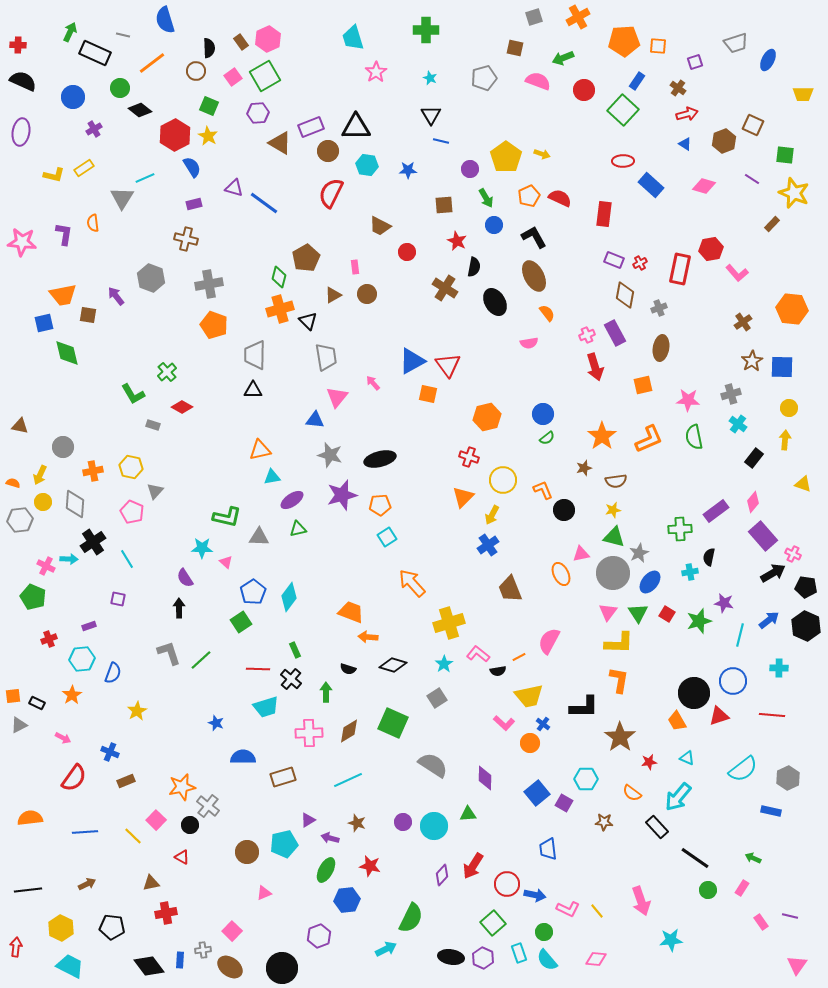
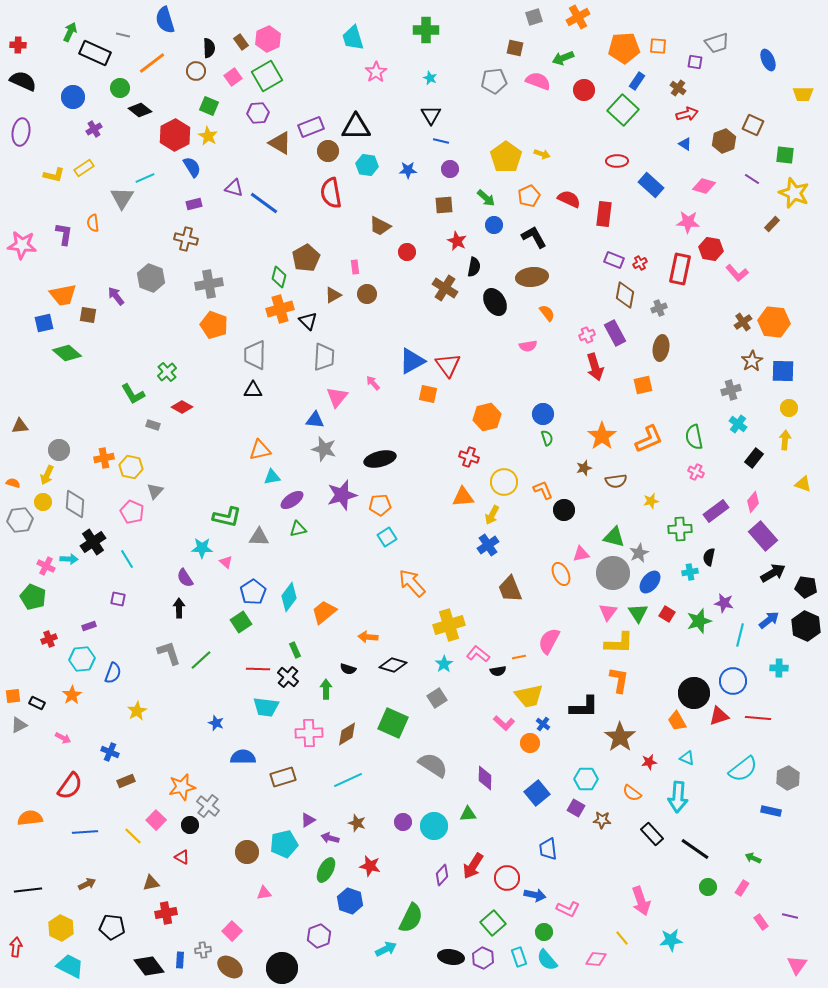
orange pentagon at (624, 41): moved 7 px down
gray trapezoid at (736, 43): moved 19 px left
blue ellipse at (768, 60): rotated 50 degrees counterclockwise
purple square at (695, 62): rotated 28 degrees clockwise
green square at (265, 76): moved 2 px right
gray pentagon at (484, 78): moved 10 px right, 3 px down; rotated 10 degrees clockwise
red ellipse at (623, 161): moved 6 px left
purple circle at (470, 169): moved 20 px left
red semicircle at (331, 193): rotated 36 degrees counterclockwise
green arrow at (486, 198): rotated 18 degrees counterclockwise
red semicircle at (560, 198): moved 9 px right, 1 px down
pink star at (22, 242): moved 3 px down
red hexagon at (711, 249): rotated 20 degrees clockwise
brown ellipse at (534, 276): moved 2 px left, 1 px down; rotated 68 degrees counterclockwise
orange hexagon at (792, 309): moved 18 px left, 13 px down
pink semicircle at (529, 343): moved 1 px left, 3 px down
green diamond at (67, 353): rotated 36 degrees counterclockwise
gray trapezoid at (326, 357): moved 2 px left; rotated 12 degrees clockwise
blue square at (782, 367): moved 1 px right, 4 px down
gray cross at (731, 394): moved 4 px up
pink star at (688, 400): moved 178 px up
brown triangle at (20, 426): rotated 18 degrees counterclockwise
green semicircle at (547, 438): rotated 70 degrees counterclockwise
gray circle at (63, 447): moved 4 px left, 3 px down
gray star at (330, 455): moved 6 px left, 6 px up
orange cross at (93, 471): moved 11 px right, 13 px up
yellow arrow at (40, 475): moved 7 px right
yellow circle at (503, 480): moved 1 px right, 2 px down
orange triangle at (463, 497): rotated 40 degrees clockwise
yellow star at (613, 510): moved 38 px right, 9 px up
pink cross at (793, 554): moved 97 px left, 82 px up
orange trapezoid at (351, 612): moved 27 px left; rotated 60 degrees counterclockwise
yellow cross at (449, 623): moved 2 px down
orange line at (519, 657): rotated 16 degrees clockwise
black cross at (291, 679): moved 3 px left, 2 px up
green arrow at (326, 692): moved 3 px up
cyan trapezoid at (266, 707): rotated 24 degrees clockwise
red line at (772, 715): moved 14 px left, 3 px down
brown diamond at (349, 731): moved 2 px left, 3 px down
red semicircle at (74, 778): moved 4 px left, 8 px down
cyan arrow at (678, 797): rotated 36 degrees counterclockwise
purple square at (564, 803): moved 12 px right, 5 px down
brown star at (604, 822): moved 2 px left, 2 px up
black rectangle at (657, 827): moved 5 px left, 7 px down
black line at (695, 858): moved 9 px up
red circle at (507, 884): moved 6 px up
green circle at (708, 890): moved 3 px up
pink triangle at (264, 893): rotated 14 degrees clockwise
blue hexagon at (347, 900): moved 3 px right, 1 px down; rotated 25 degrees clockwise
yellow line at (597, 911): moved 25 px right, 27 px down
cyan rectangle at (519, 953): moved 4 px down
